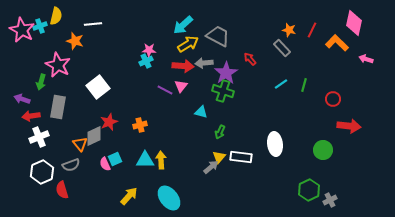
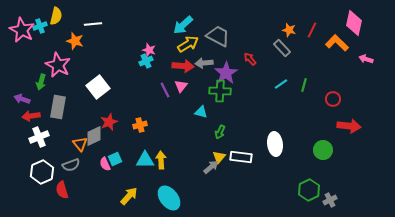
pink star at (149, 50): rotated 16 degrees clockwise
purple line at (165, 90): rotated 35 degrees clockwise
green cross at (223, 91): moved 3 px left; rotated 15 degrees counterclockwise
